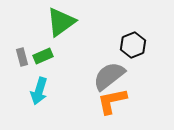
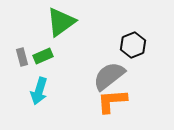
orange L-shape: rotated 8 degrees clockwise
